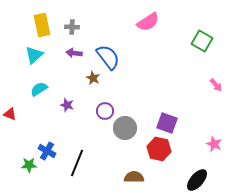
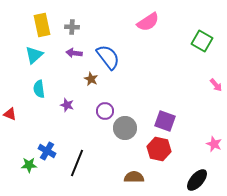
brown star: moved 2 px left, 1 px down
cyan semicircle: rotated 66 degrees counterclockwise
purple square: moved 2 px left, 2 px up
